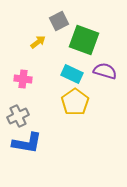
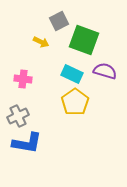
yellow arrow: moved 3 px right; rotated 63 degrees clockwise
